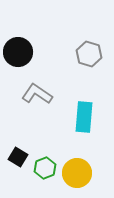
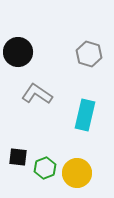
cyan rectangle: moved 1 px right, 2 px up; rotated 8 degrees clockwise
black square: rotated 24 degrees counterclockwise
